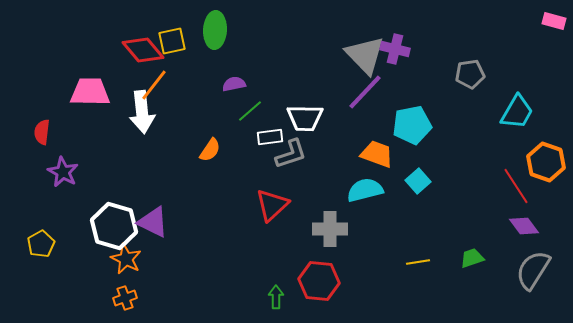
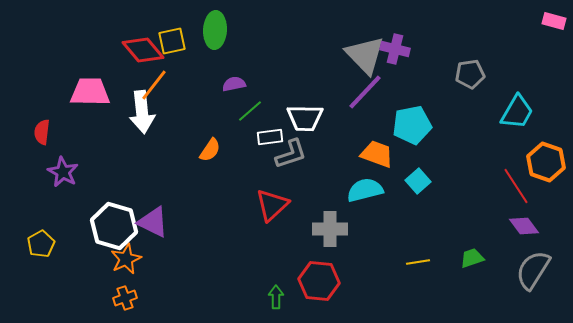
orange star: rotated 20 degrees clockwise
